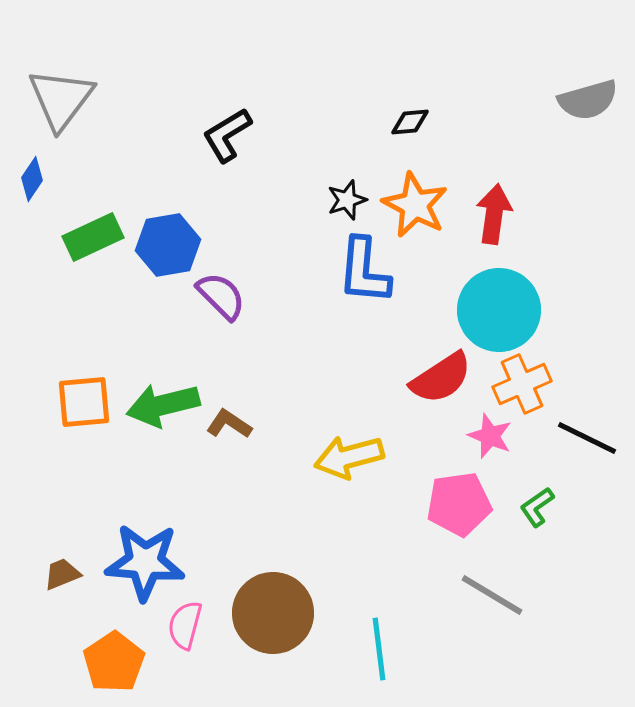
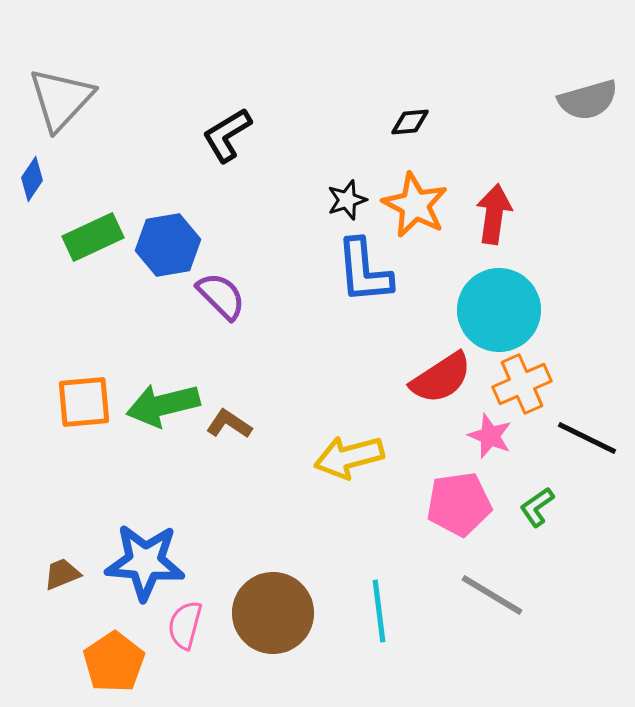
gray triangle: rotated 6 degrees clockwise
blue L-shape: rotated 10 degrees counterclockwise
cyan line: moved 38 px up
